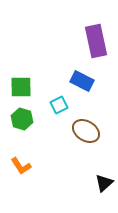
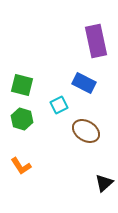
blue rectangle: moved 2 px right, 2 px down
green square: moved 1 px right, 2 px up; rotated 15 degrees clockwise
